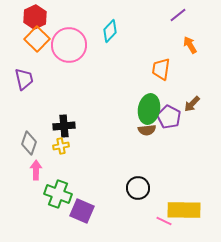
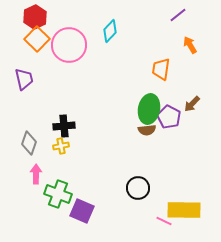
pink arrow: moved 4 px down
